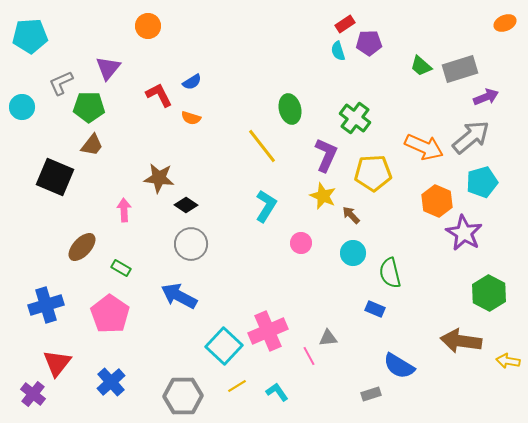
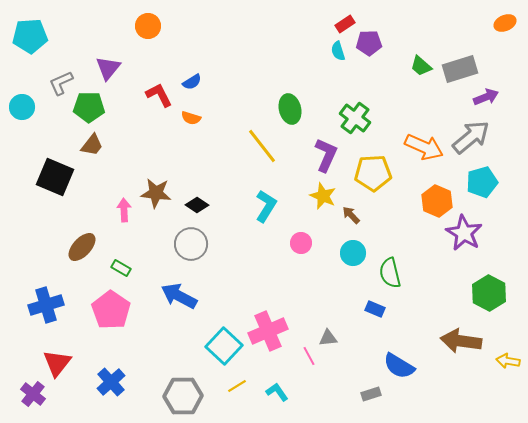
brown star at (159, 178): moved 3 px left, 15 px down
black diamond at (186, 205): moved 11 px right
pink pentagon at (110, 314): moved 1 px right, 4 px up
